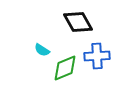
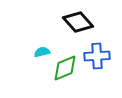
black diamond: rotated 12 degrees counterclockwise
cyan semicircle: moved 2 px down; rotated 133 degrees clockwise
